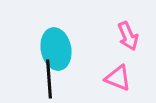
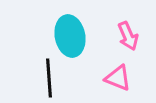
cyan ellipse: moved 14 px right, 13 px up
black line: moved 1 px up
